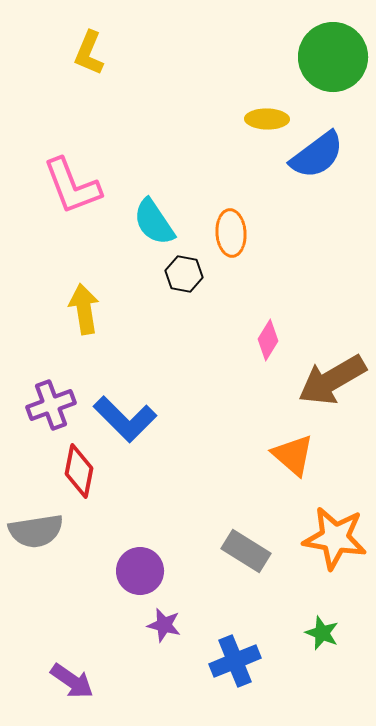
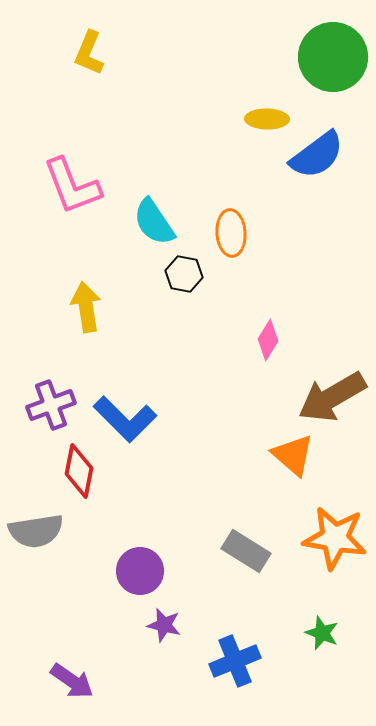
yellow arrow: moved 2 px right, 2 px up
brown arrow: moved 17 px down
